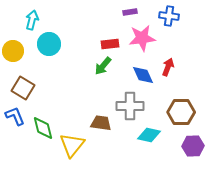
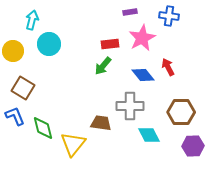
pink star: rotated 20 degrees counterclockwise
red arrow: rotated 48 degrees counterclockwise
blue diamond: rotated 15 degrees counterclockwise
cyan diamond: rotated 50 degrees clockwise
yellow triangle: moved 1 px right, 1 px up
